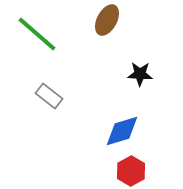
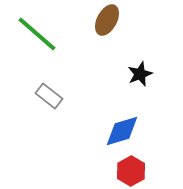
black star: rotated 25 degrees counterclockwise
